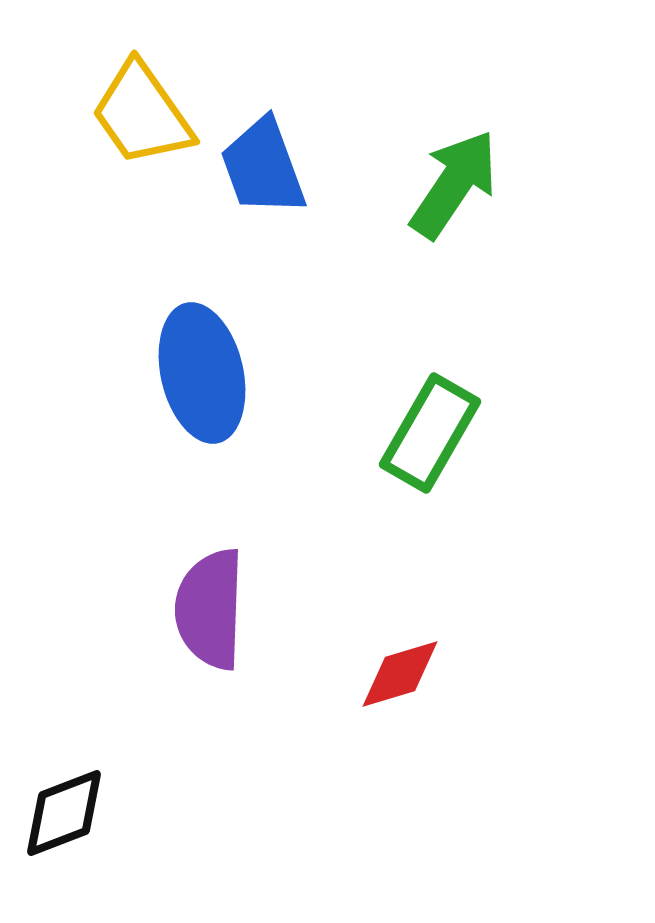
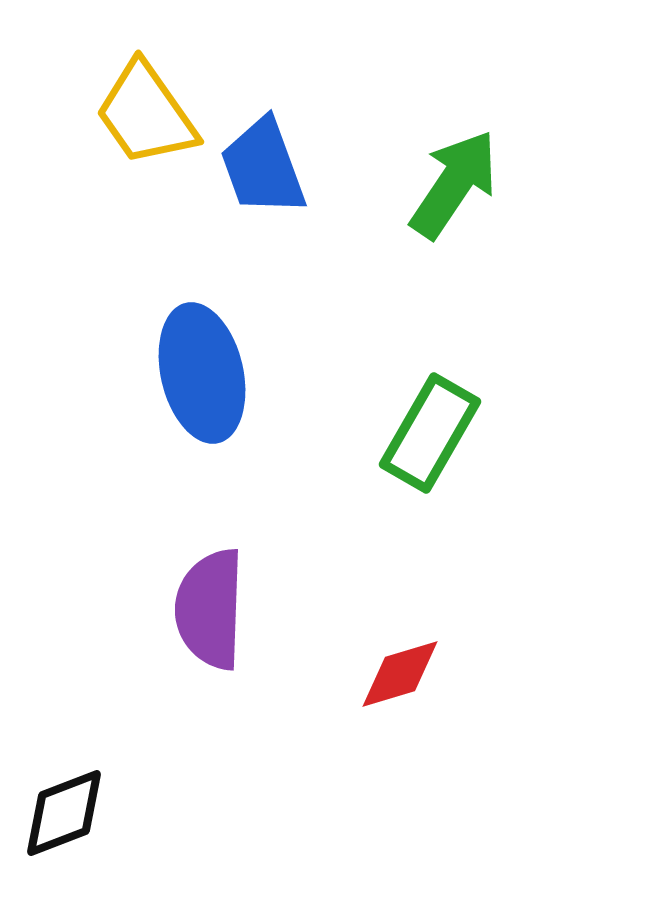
yellow trapezoid: moved 4 px right
